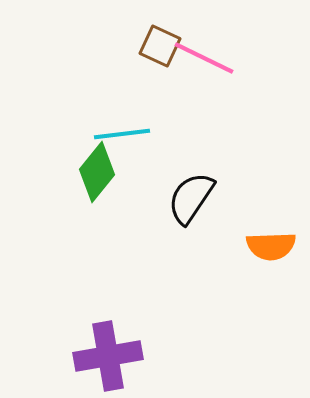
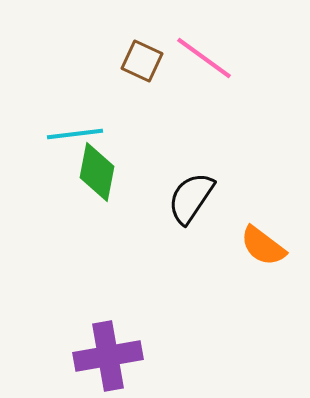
brown square: moved 18 px left, 15 px down
pink line: rotated 10 degrees clockwise
cyan line: moved 47 px left
green diamond: rotated 28 degrees counterclockwise
orange semicircle: moved 8 px left; rotated 39 degrees clockwise
